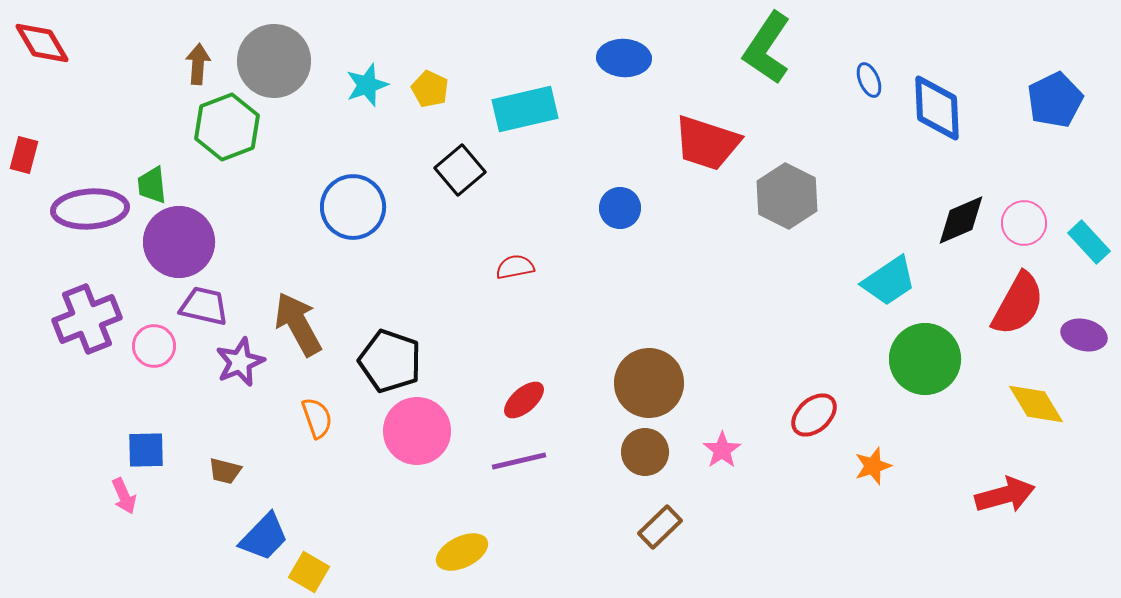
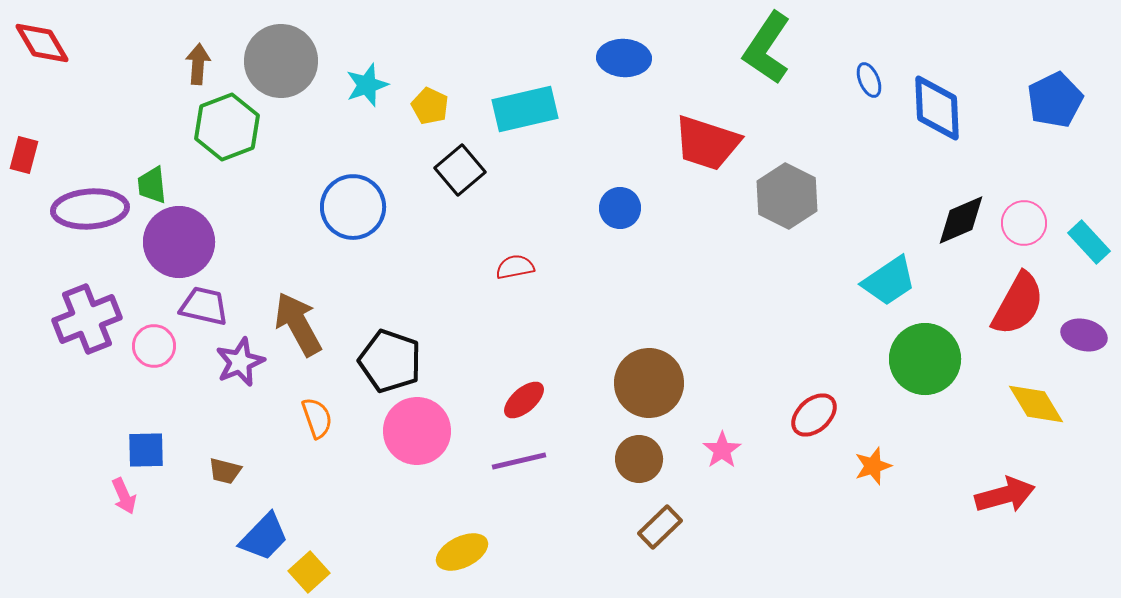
gray circle at (274, 61): moved 7 px right
yellow pentagon at (430, 89): moved 17 px down
brown circle at (645, 452): moved 6 px left, 7 px down
yellow square at (309, 572): rotated 18 degrees clockwise
